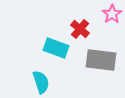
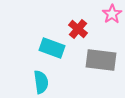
red cross: moved 2 px left
cyan rectangle: moved 4 px left
cyan semicircle: rotated 10 degrees clockwise
